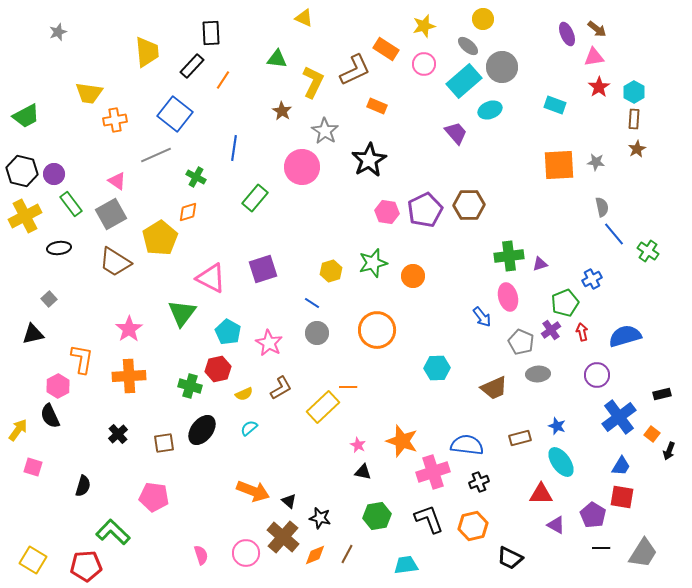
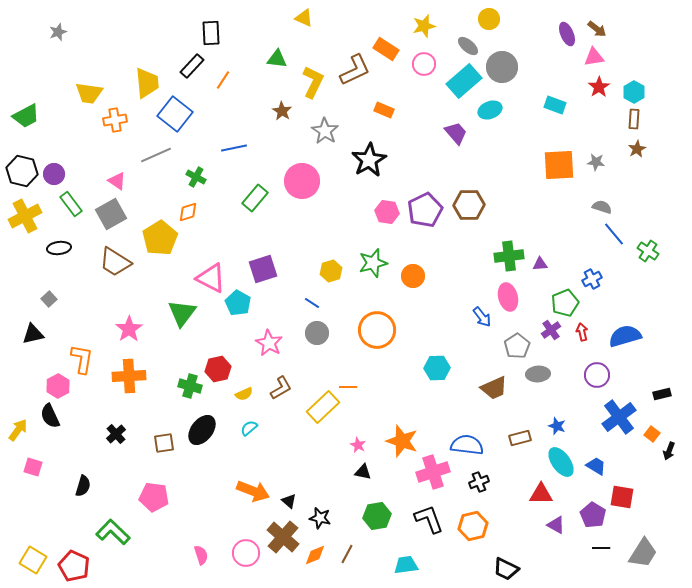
yellow circle at (483, 19): moved 6 px right
yellow trapezoid at (147, 52): moved 31 px down
orange rectangle at (377, 106): moved 7 px right, 4 px down
blue line at (234, 148): rotated 70 degrees clockwise
pink circle at (302, 167): moved 14 px down
gray semicircle at (602, 207): rotated 60 degrees counterclockwise
purple triangle at (540, 264): rotated 14 degrees clockwise
cyan pentagon at (228, 332): moved 10 px right, 29 px up
gray pentagon at (521, 342): moved 4 px left, 4 px down; rotated 15 degrees clockwise
black cross at (118, 434): moved 2 px left
blue trapezoid at (621, 466): moved 25 px left; rotated 90 degrees counterclockwise
black trapezoid at (510, 558): moved 4 px left, 11 px down
red pentagon at (86, 566): moved 12 px left; rotated 28 degrees clockwise
